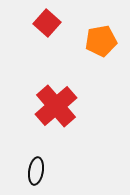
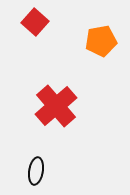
red square: moved 12 px left, 1 px up
